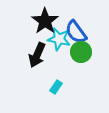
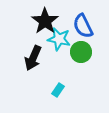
blue semicircle: moved 7 px right, 6 px up; rotated 10 degrees clockwise
black arrow: moved 4 px left, 3 px down
cyan rectangle: moved 2 px right, 3 px down
